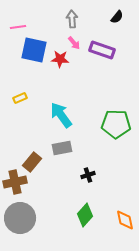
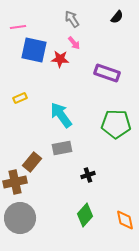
gray arrow: rotated 30 degrees counterclockwise
purple rectangle: moved 5 px right, 23 px down
